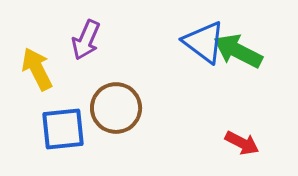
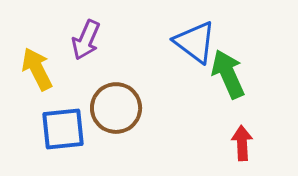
blue triangle: moved 9 px left
green arrow: moved 10 px left, 23 px down; rotated 39 degrees clockwise
red arrow: rotated 120 degrees counterclockwise
